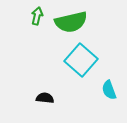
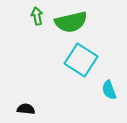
green arrow: rotated 24 degrees counterclockwise
cyan square: rotated 8 degrees counterclockwise
black semicircle: moved 19 px left, 11 px down
